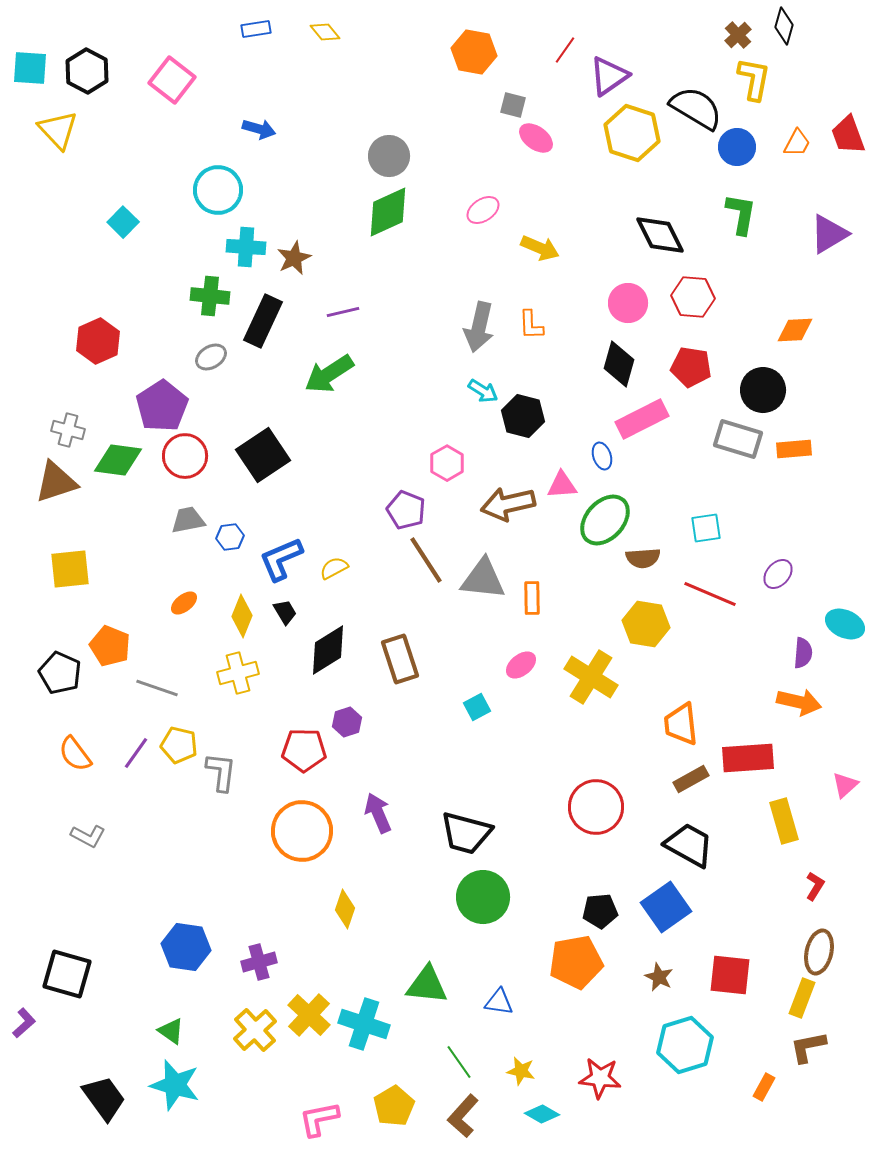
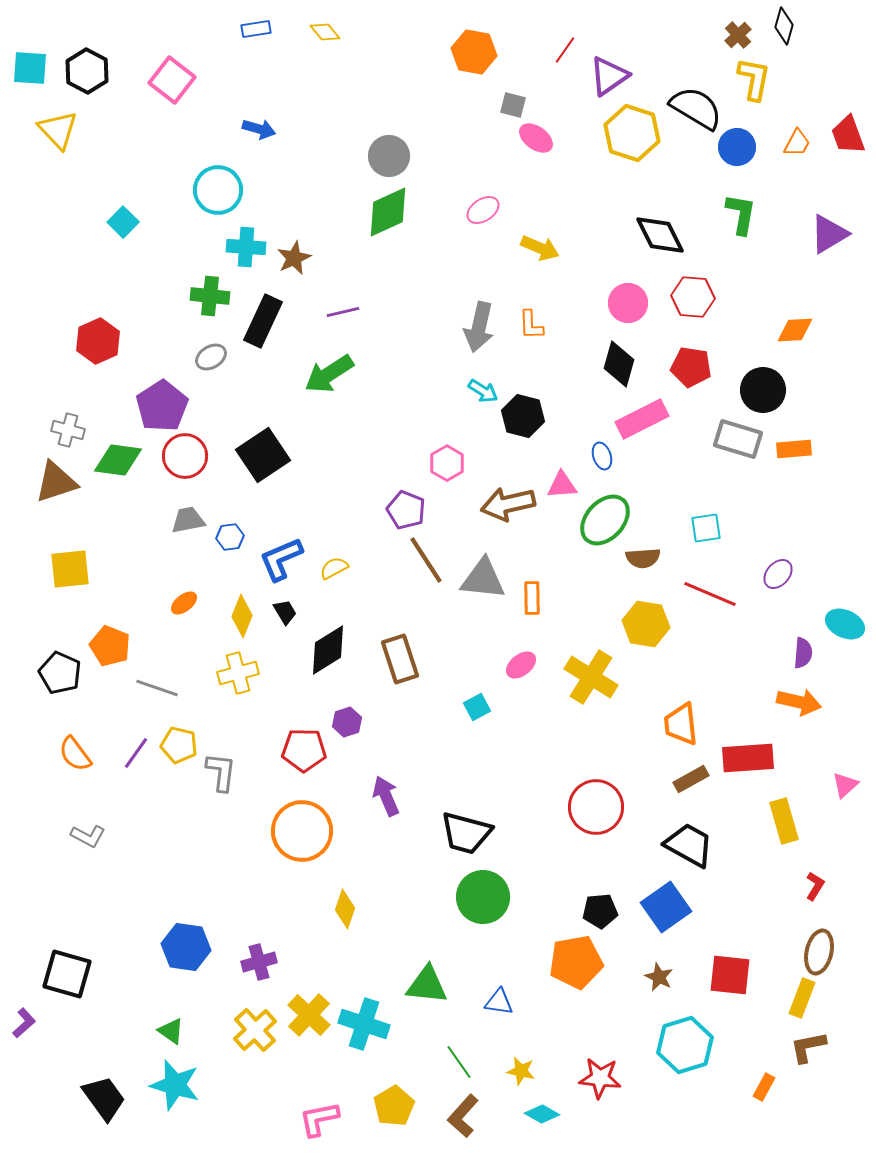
purple arrow at (378, 813): moved 8 px right, 17 px up
